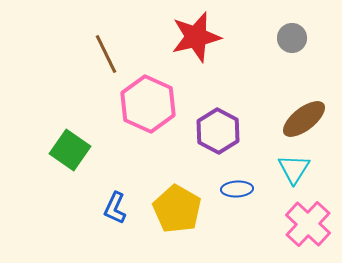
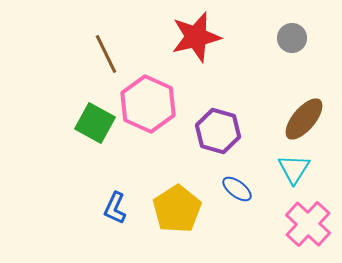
brown ellipse: rotated 12 degrees counterclockwise
purple hexagon: rotated 12 degrees counterclockwise
green square: moved 25 px right, 27 px up; rotated 6 degrees counterclockwise
blue ellipse: rotated 40 degrees clockwise
yellow pentagon: rotated 9 degrees clockwise
